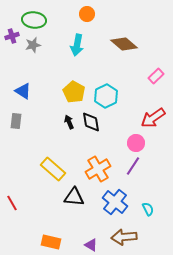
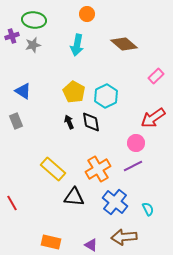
gray rectangle: rotated 28 degrees counterclockwise
purple line: rotated 30 degrees clockwise
